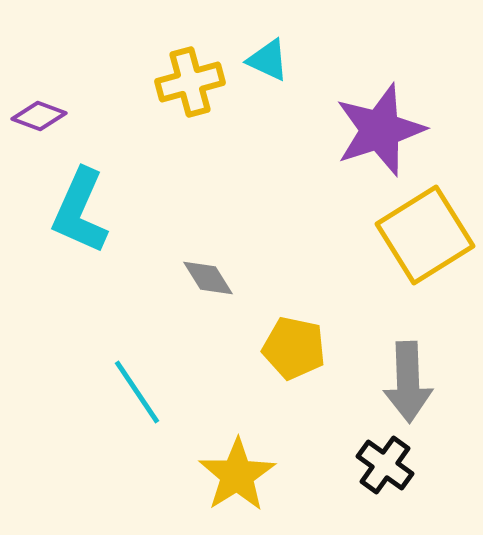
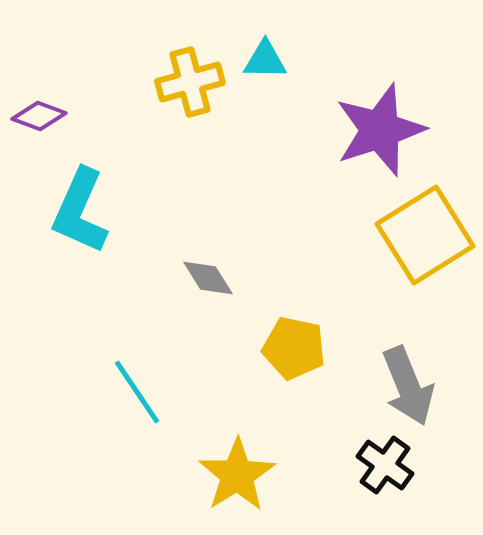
cyan triangle: moved 3 px left; rotated 24 degrees counterclockwise
gray arrow: moved 4 px down; rotated 20 degrees counterclockwise
